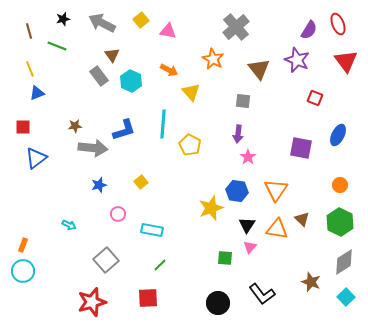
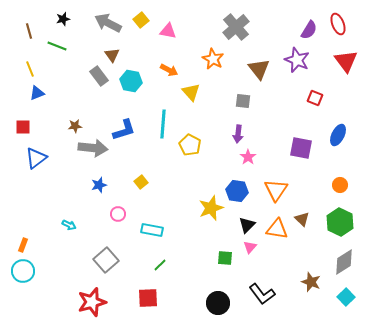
gray arrow at (102, 23): moved 6 px right
cyan hexagon at (131, 81): rotated 15 degrees counterclockwise
black triangle at (247, 225): rotated 12 degrees clockwise
